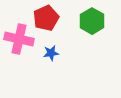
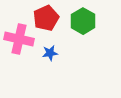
green hexagon: moved 9 px left
blue star: moved 1 px left
